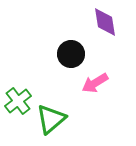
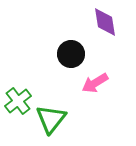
green triangle: rotated 12 degrees counterclockwise
